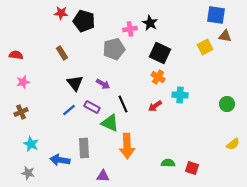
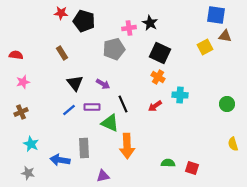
pink cross: moved 1 px left, 1 px up
purple rectangle: rotated 28 degrees counterclockwise
yellow semicircle: rotated 112 degrees clockwise
purple triangle: rotated 16 degrees counterclockwise
